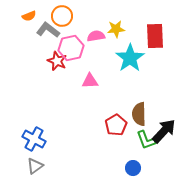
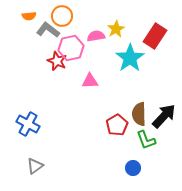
orange semicircle: rotated 16 degrees clockwise
yellow star: rotated 24 degrees counterclockwise
red rectangle: rotated 35 degrees clockwise
red pentagon: moved 1 px right
black arrow: moved 15 px up
blue cross: moved 6 px left, 15 px up
